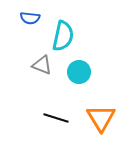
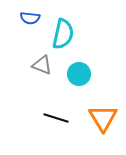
cyan semicircle: moved 2 px up
cyan circle: moved 2 px down
orange triangle: moved 2 px right
